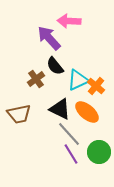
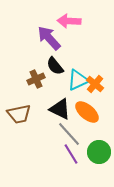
brown cross: rotated 12 degrees clockwise
orange cross: moved 1 px left, 2 px up
